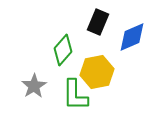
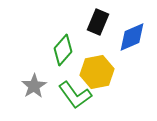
green L-shape: rotated 36 degrees counterclockwise
